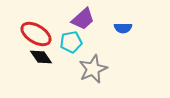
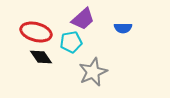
red ellipse: moved 2 px up; rotated 16 degrees counterclockwise
gray star: moved 3 px down
